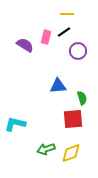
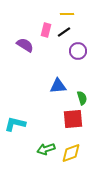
pink rectangle: moved 7 px up
